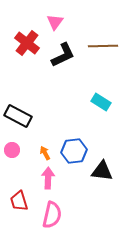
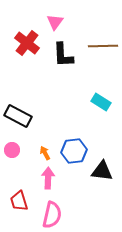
black L-shape: rotated 112 degrees clockwise
